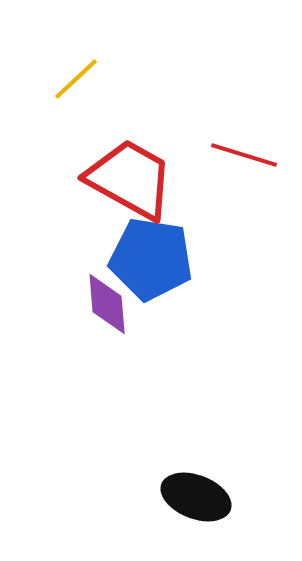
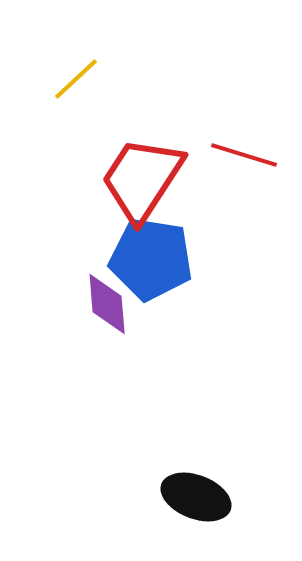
red trapezoid: moved 12 px right; rotated 86 degrees counterclockwise
